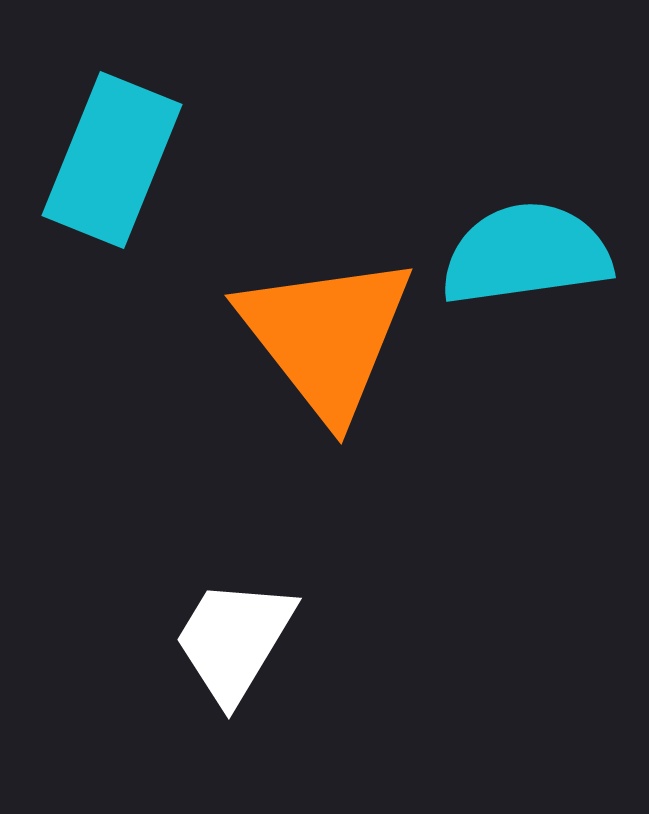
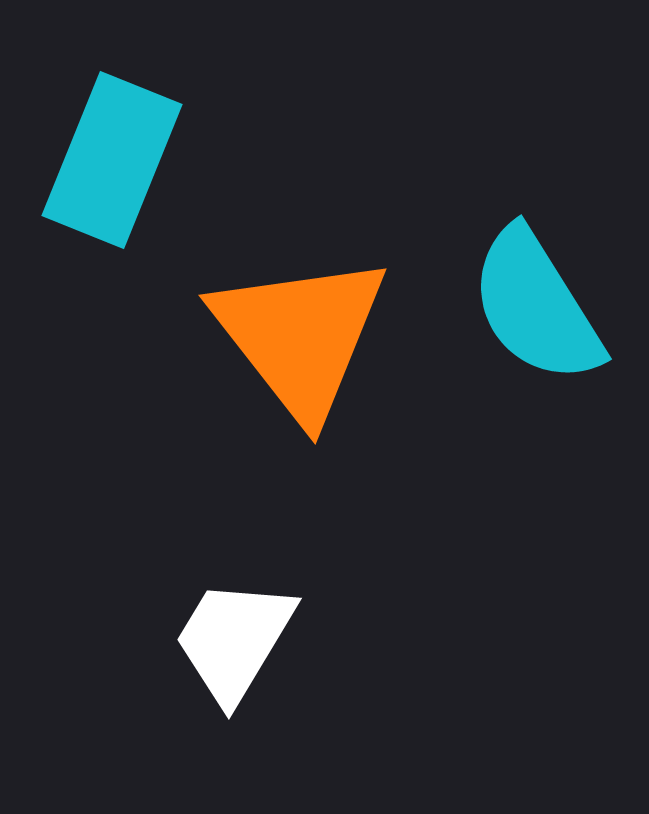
cyan semicircle: moved 10 px right, 52 px down; rotated 114 degrees counterclockwise
orange triangle: moved 26 px left
